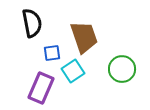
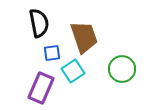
black semicircle: moved 7 px right
